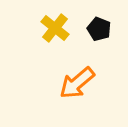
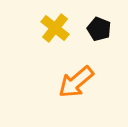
orange arrow: moved 1 px left, 1 px up
